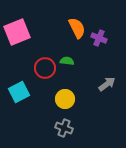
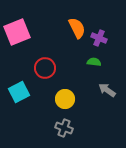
green semicircle: moved 27 px right, 1 px down
gray arrow: moved 6 px down; rotated 108 degrees counterclockwise
